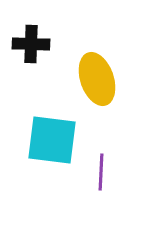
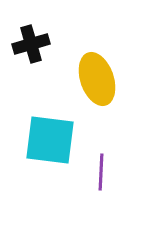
black cross: rotated 18 degrees counterclockwise
cyan square: moved 2 px left
